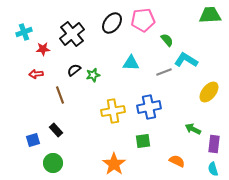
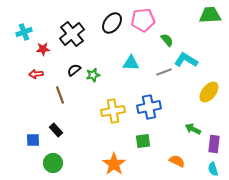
blue square: rotated 16 degrees clockwise
